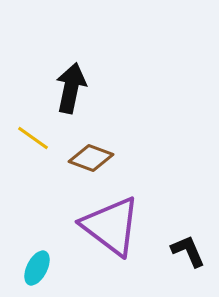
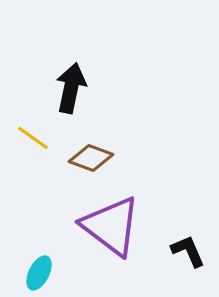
cyan ellipse: moved 2 px right, 5 px down
